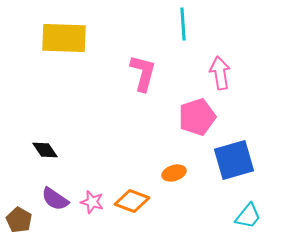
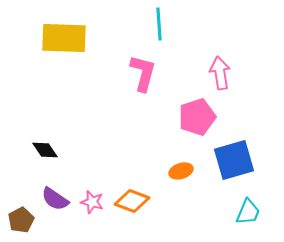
cyan line: moved 24 px left
orange ellipse: moved 7 px right, 2 px up
cyan trapezoid: moved 4 px up; rotated 16 degrees counterclockwise
brown pentagon: moved 2 px right; rotated 15 degrees clockwise
